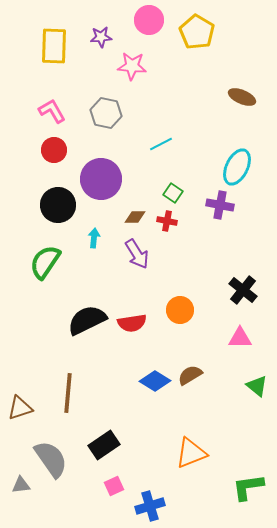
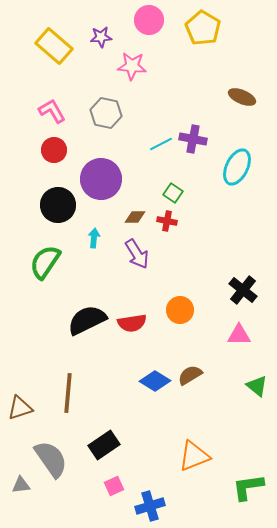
yellow pentagon: moved 6 px right, 4 px up
yellow rectangle: rotated 51 degrees counterclockwise
purple cross: moved 27 px left, 66 px up
pink triangle: moved 1 px left, 3 px up
orange triangle: moved 3 px right, 3 px down
